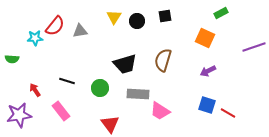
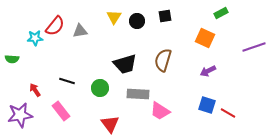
purple star: moved 1 px right
